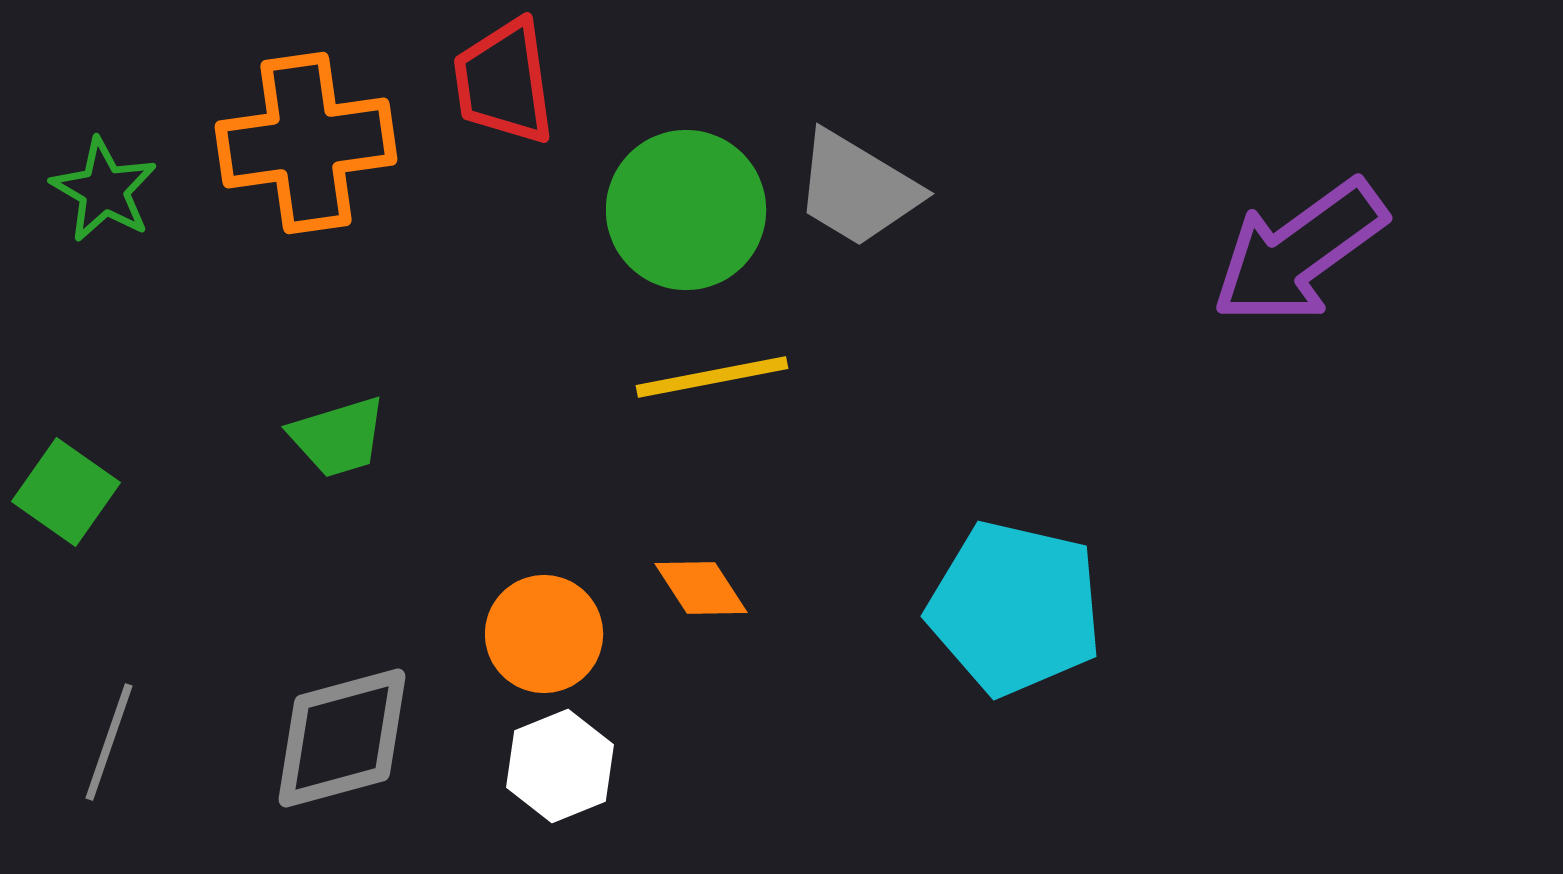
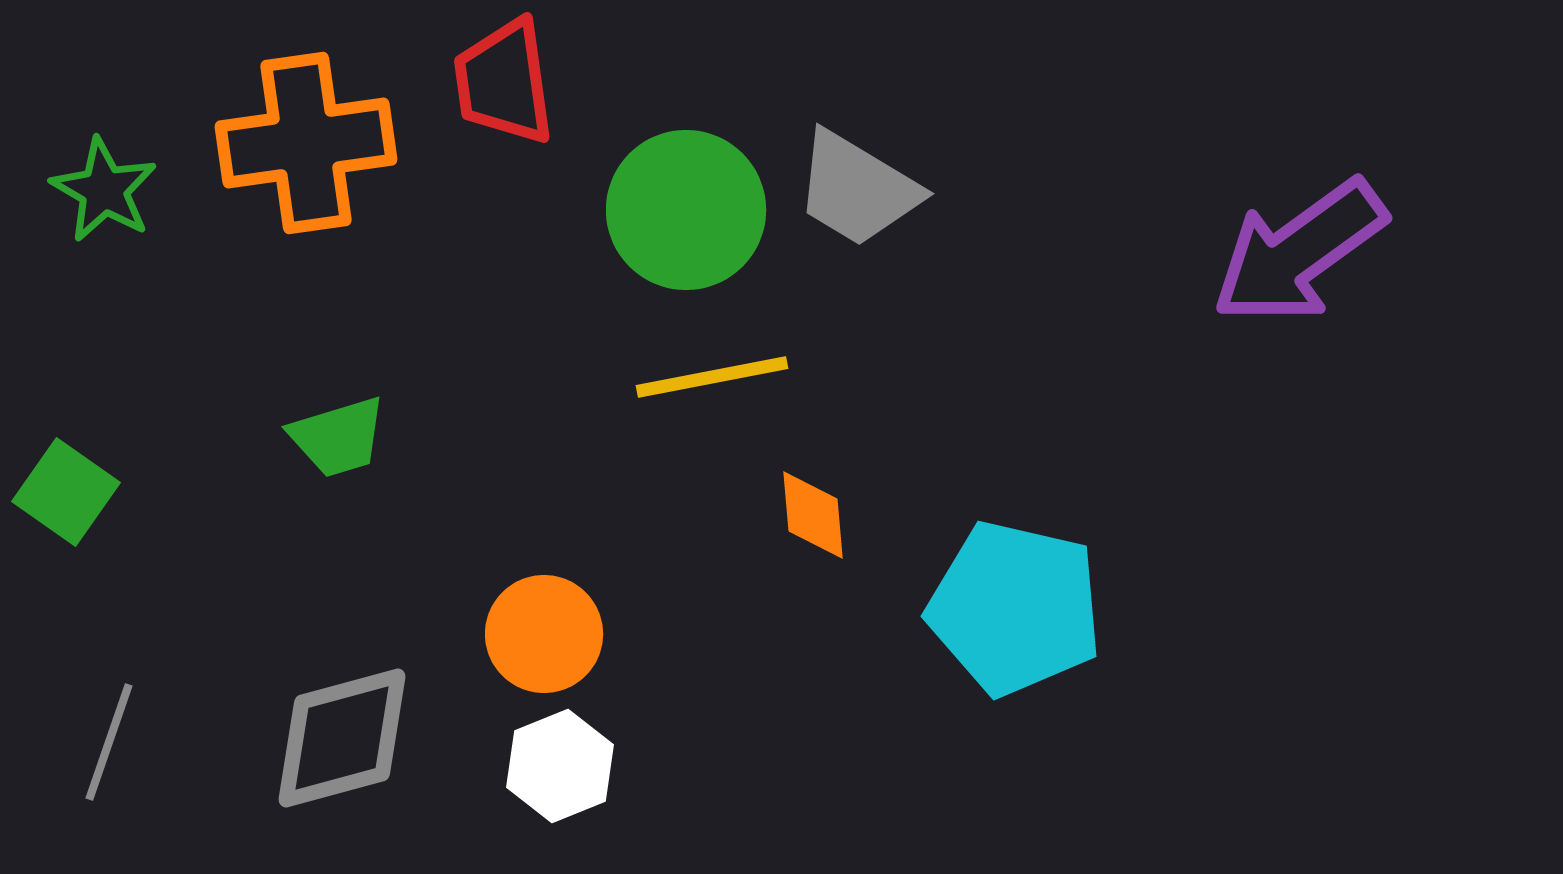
orange diamond: moved 112 px right, 73 px up; rotated 28 degrees clockwise
